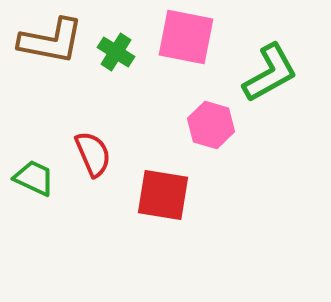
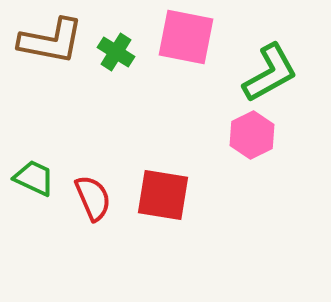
pink hexagon: moved 41 px right, 10 px down; rotated 18 degrees clockwise
red semicircle: moved 44 px down
